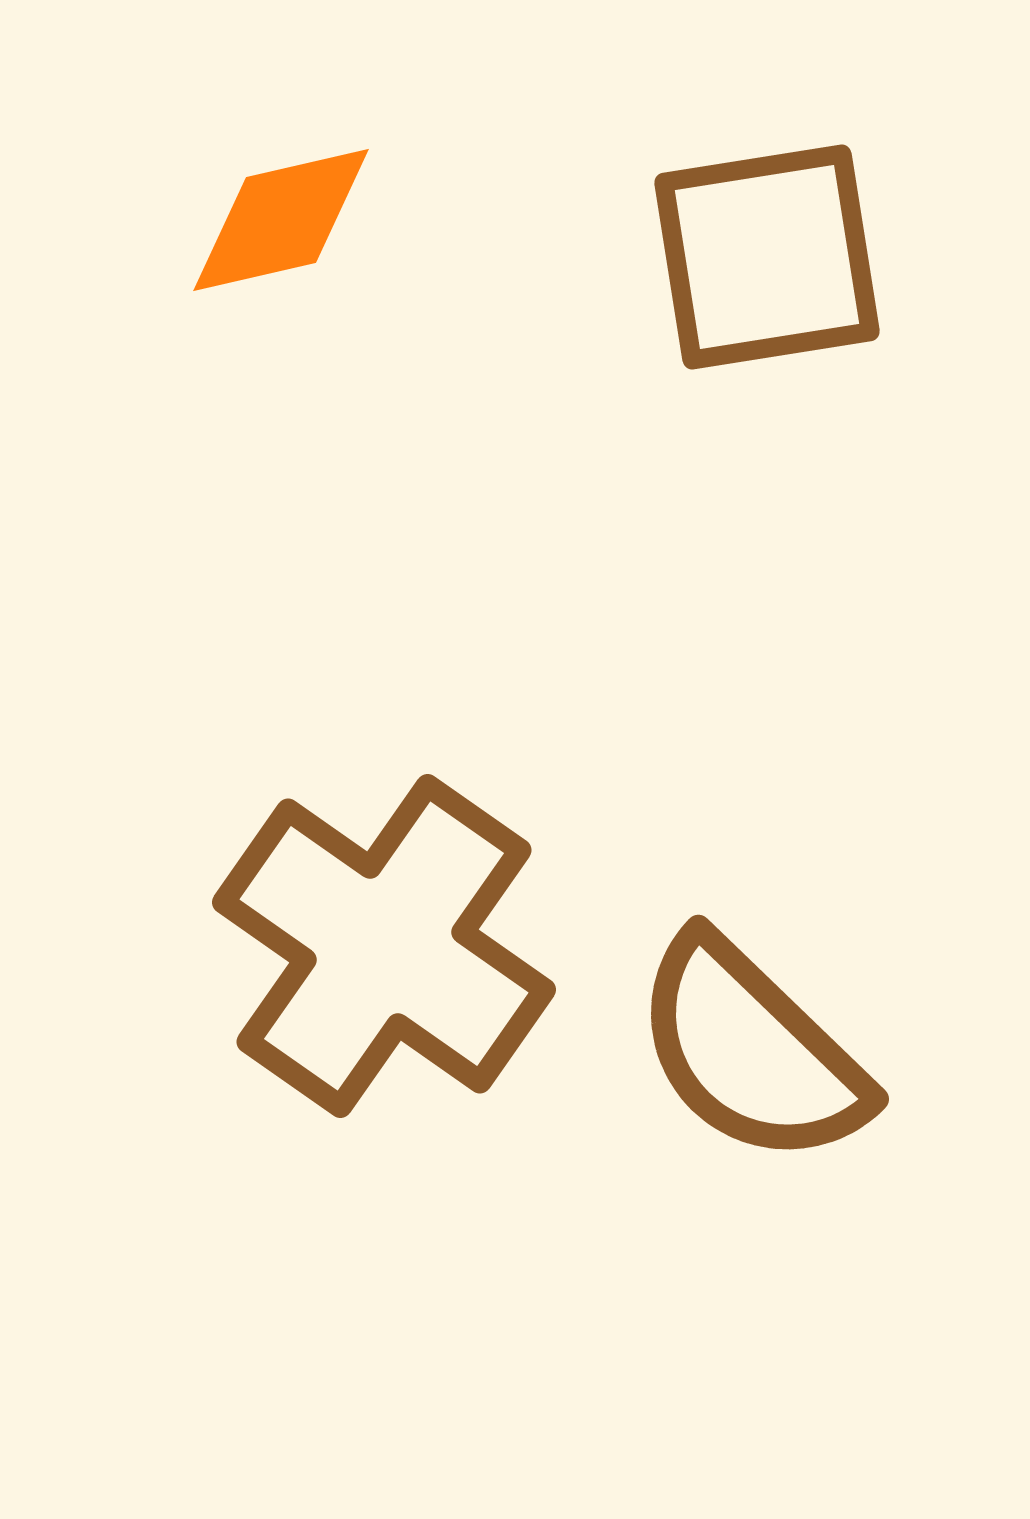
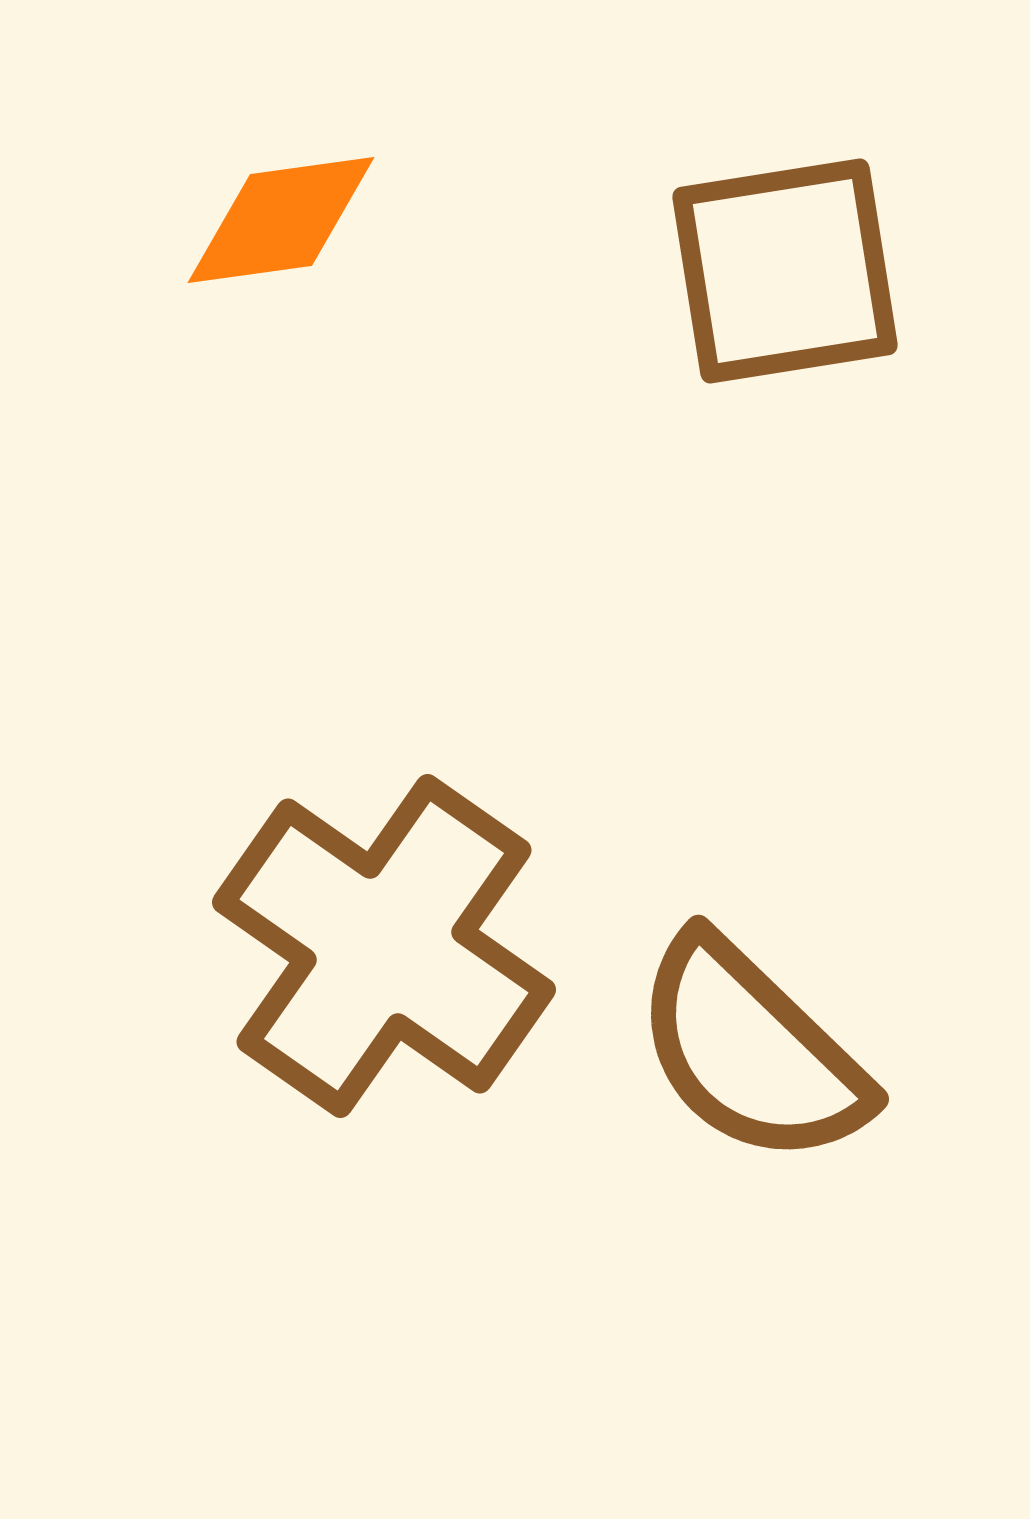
orange diamond: rotated 5 degrees clockwise
brown square: moved 18 px right, 14 px down
